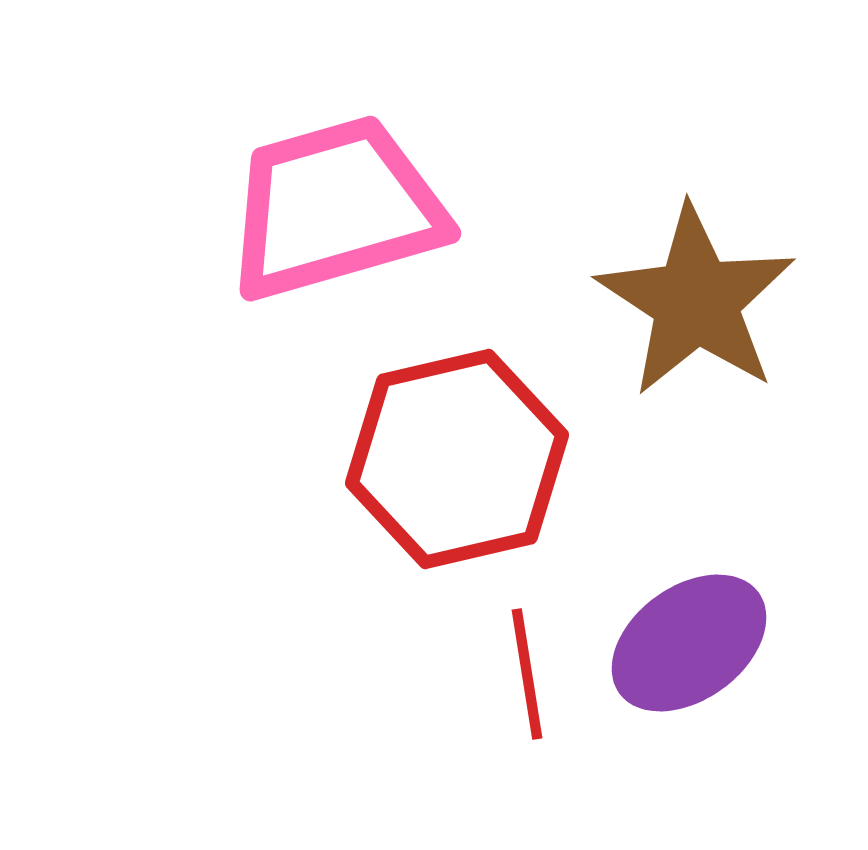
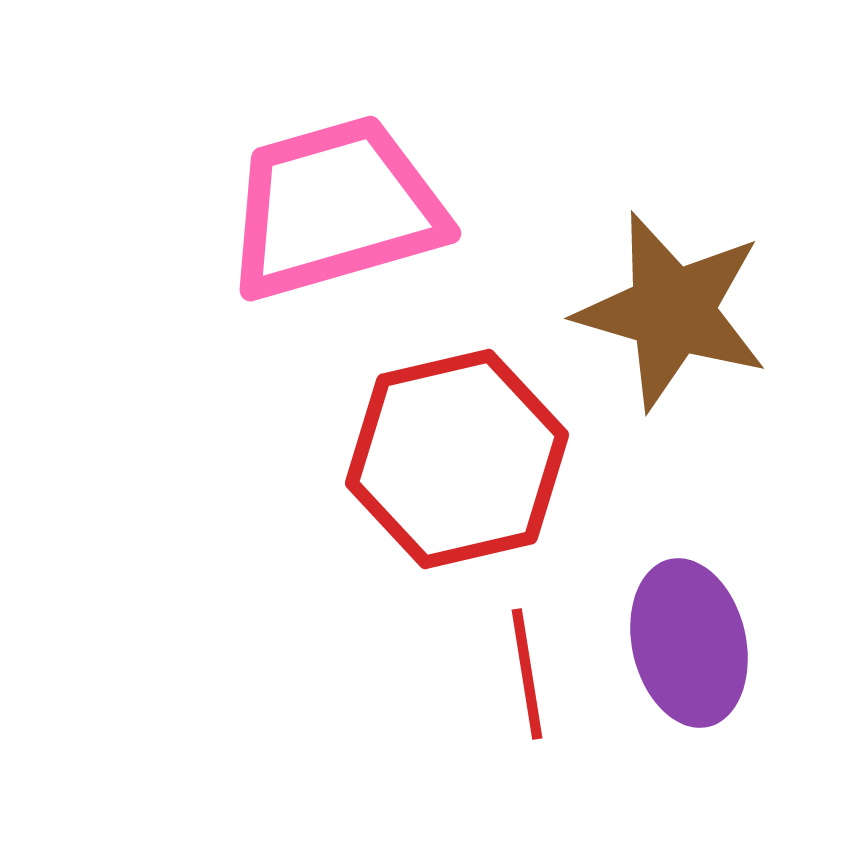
brown star: moved 24 px left, 10 px down; rotated 17 degrees counterclockwise
purple ellipse: rotated 67 degrees counterclockwise
